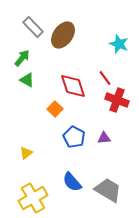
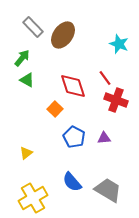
red cross: moved 1 px left
